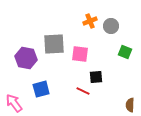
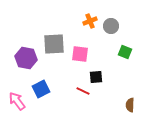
blue square: rotated 12 degrees counterclockwise
pink arrow: moved 3 px right, 2 px up
